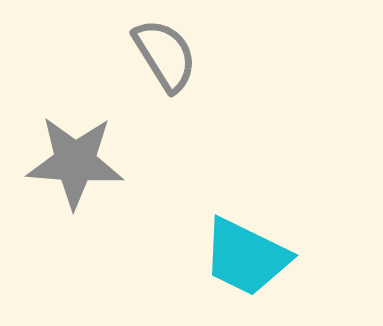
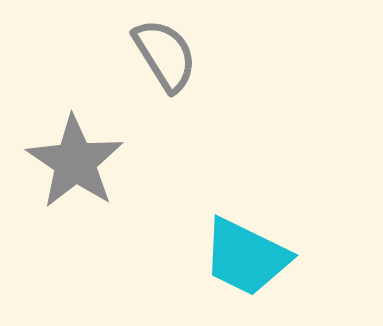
gray star: rotated 30 degrees clockwise
